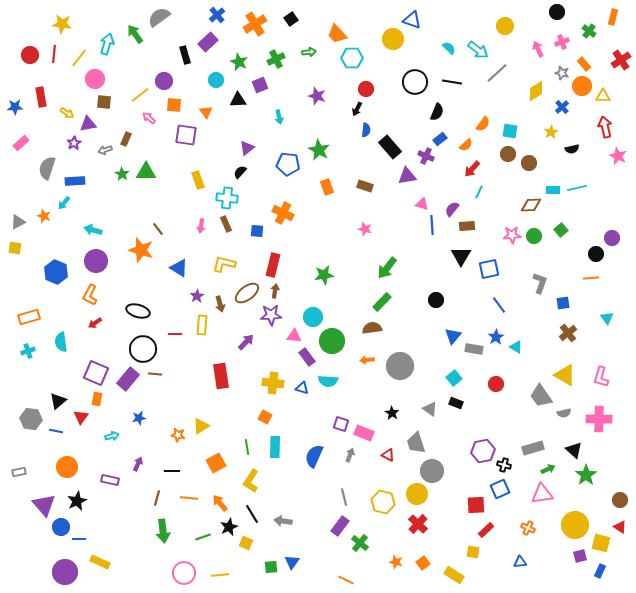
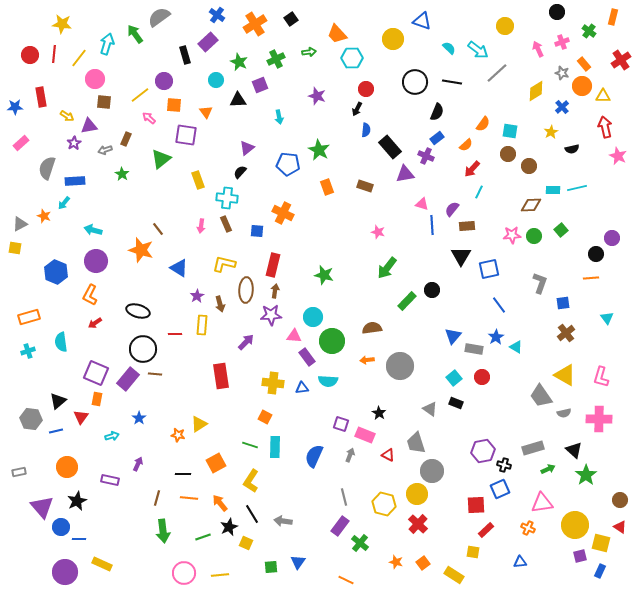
blue cross at (217, 15): rotated 14 degrees counterclockwise
blue triangle at (412, 20): moved 10 px right, 1 px down
yellow arrow at (67, 113): moved 3 px down
purple triangle at (88, 124): moved 1 px right, 2 px down
blue rectangle at (440, 139): moved 3 px left, 1 px up
brown circle at (529, 163): moved 3 px down
green triangle at (146, 172): moved 15 px right, 13 px up; rotated 40 degrees counterclockwise
purple triangle at (407, 176): moved 2 px left, 2 px up
gray triangle at (18, 222): moved 2 px right, 2 px down
pink star at (365, 229): moved 13 px right, 3 px down
green star at (324, 275): rotated 24 degrees clockwise
brown ellipse at (247, 293): moved 1 px left, 3 px up; rotated 50 degrees counterclockwise
black circle at (436, 300): moved 4 px left, 10 px up
green rectangle at (382, 302): moved 25 px right, 1 px up
brown cross at (568, 333): moved 2 px left
red circle at (496, 384): moved 14 px left, 7 px up
blue triangle at (302, 388): rotated 24 degrees counterclockwise
black star at (392, 413): moved 13 px left
blue star at (139, 418): rotated 24 degrees counterclockwise
yellow triangle at (201, 426): moved 2 px left, 2 px up
blue line at (56, 431): rotated 24 degrees counterclockwise
pink rectangle at (364, 433): moved 1 px right, 2 px down
green line at (247, 447): moved 3 px right, 2 px up; rotated 63 degrees counterclockwise
black line at (172, 471): moved 11 px right, 3 px down
pink triangle at (542, 494): moved 9 px down
yellow hexagon at (383, 502): moved 1 px right, 2 px down
purple triangle at (44, 505): moved 2 px left, 2 px down
yellow rectangle at (100, 562): moved 2 px right, 2 px down
blue triangle at (292, 562): moved 6 px right
